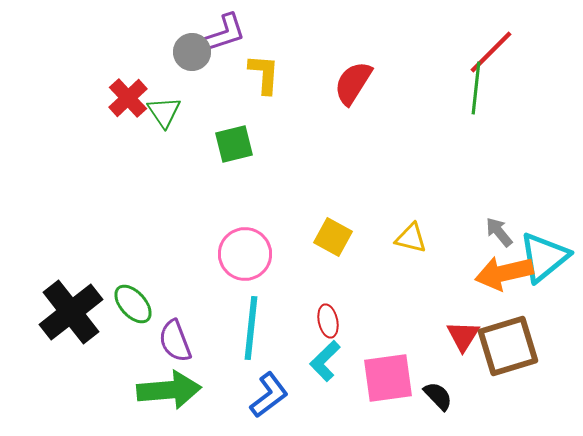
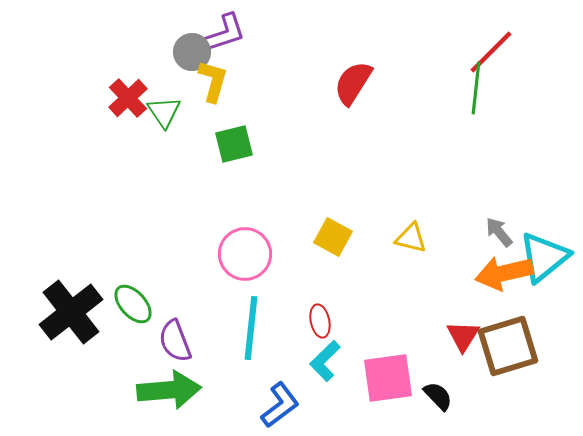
yellow L-shape: moved 51 px left, 7 px down; rotated 12 degrees clockwise
red ellipse: moved 8 px left
blue L-shape: moved 11 px right, 10 px down
